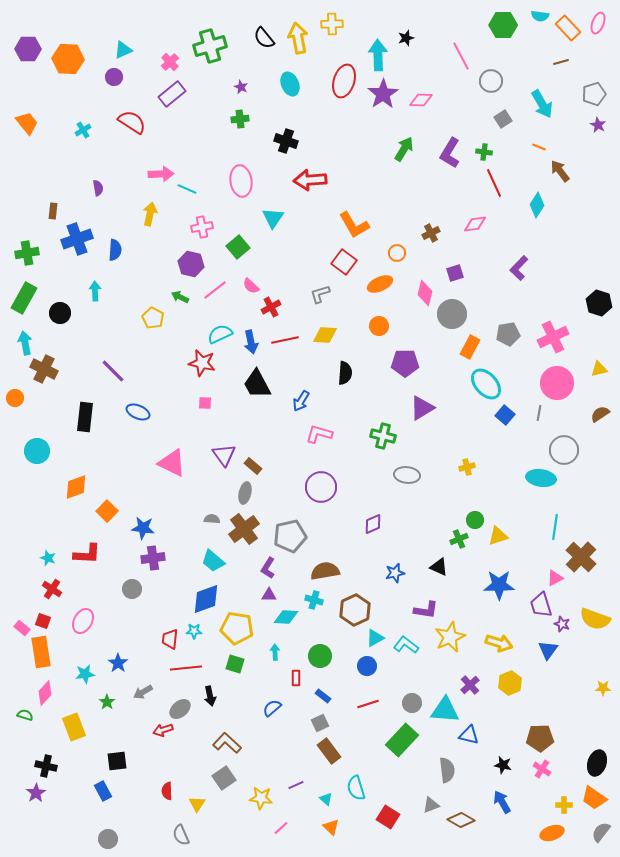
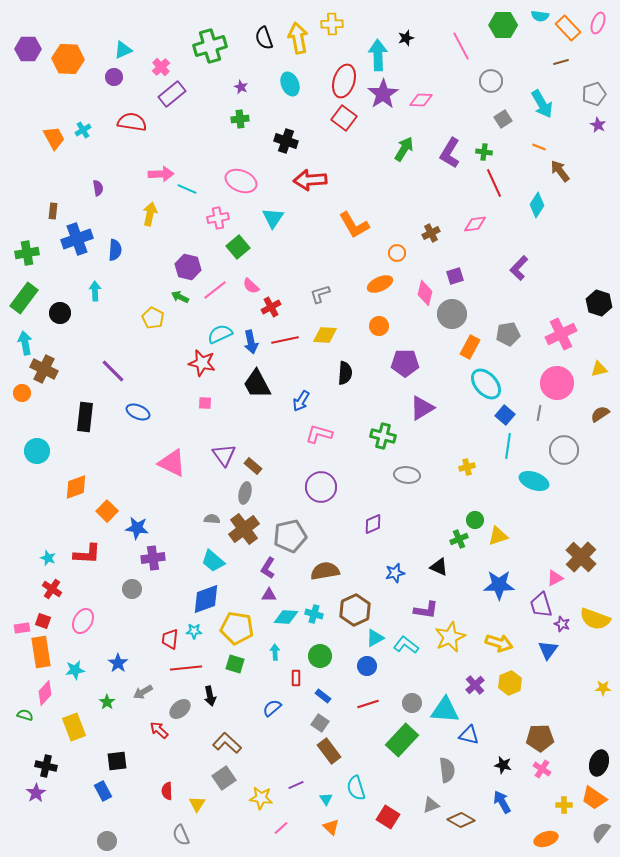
black semicircle at (264, 38): rotated 20 degrees clockwise
pink line at (461, 56): moved 10 px up
pink cross at (170, 62): moved 9 px left, 5 px down
red semicircle at (132, 122): rotated 24 degrees counterclockwise
orange trapezoid at (27, 123): moved 27 px right, 15 px down; rotated 10 degrees clockwise
pink ellipse at (241, 181): rotated 60 degrees counterclockwise
pink cross at (202, 227): moved 16 px right, 9 px up
red square at (344, 262): moved 144 px up
purple hexagon at (191, 264): moved 3 px left, 3 px down
purple square at (455, 273): moved 3 px down
green rectangle at (24, 298): rotated 8 degrees clockwise
pink cross at (553, 337): moved 8 px right, 3 px up
orange circle at (15, 398): moved 7 px right, 5 px up
cyan ellipse at (541, 478): moved 7 px left, 3 px down; rotated 12 degrees clockwise
cyan line at (555, 527): moved 47 px left, 81 px up
blue star at (143, 528): moved 6 px left
cyan cross at (314, 600): moved 14 px down
pink rectangle at (22, 628): rotated 49 degrees counterclockwise
cyan star at (85, 674): moved 10 px left, 4 px up
purple cross at (470, 685): moved 5 px right
gray square at (320, 723): rotated 30 degrees counterclockwise
red arrow at (163, 730): moved 4 px left; rotated 60 degrees clockwise
black ellipse at (597, 763): moved 2 px right
cyan triangle at (326, 799): rotated 16 degrees clockwise
orange ellipse at (552, 833): moved 6 px left, 6 px down
gray circle at (108, 839): moved 1 px left, 2 px down
